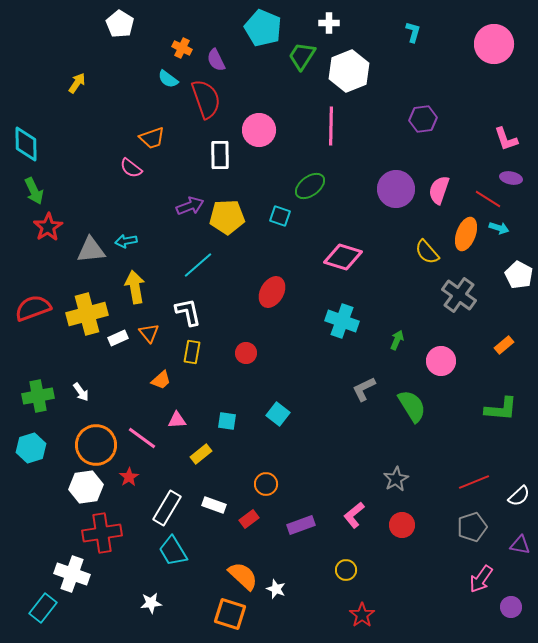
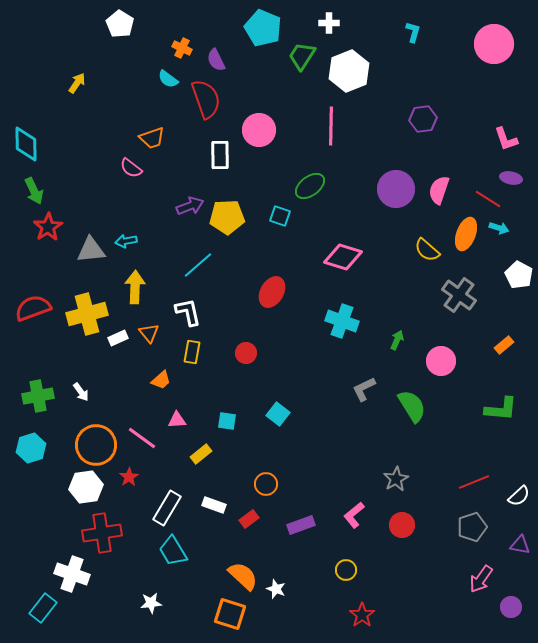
yellow semicircle at (427, 252): moved 2 px up; rotated 8 degrees counterclockwise
yellow arrow at (135, 287): rotated 12 degrees clockwise
